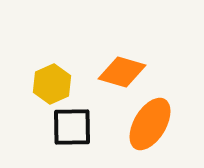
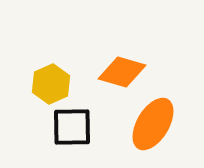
yellow hexagon: moved 1 px left
orange ellipse: moved 3 px right
